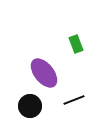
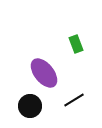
black line: rotated 10 degrees counterclockwise
